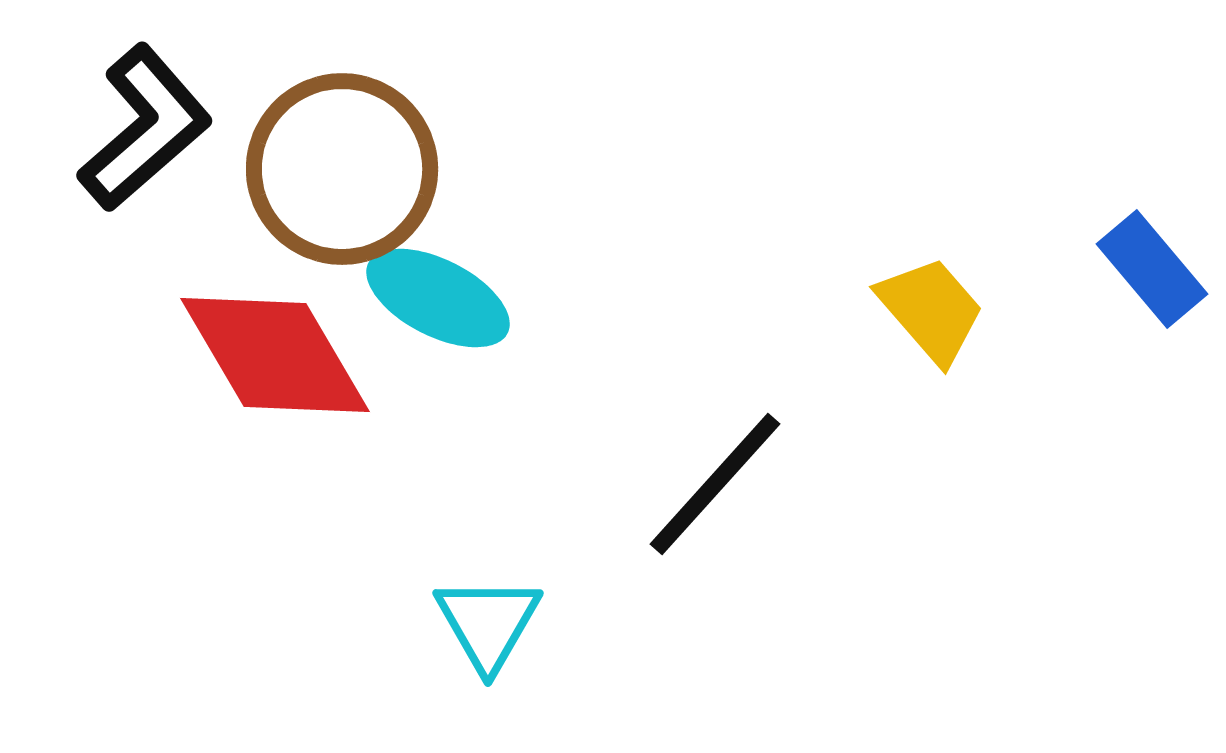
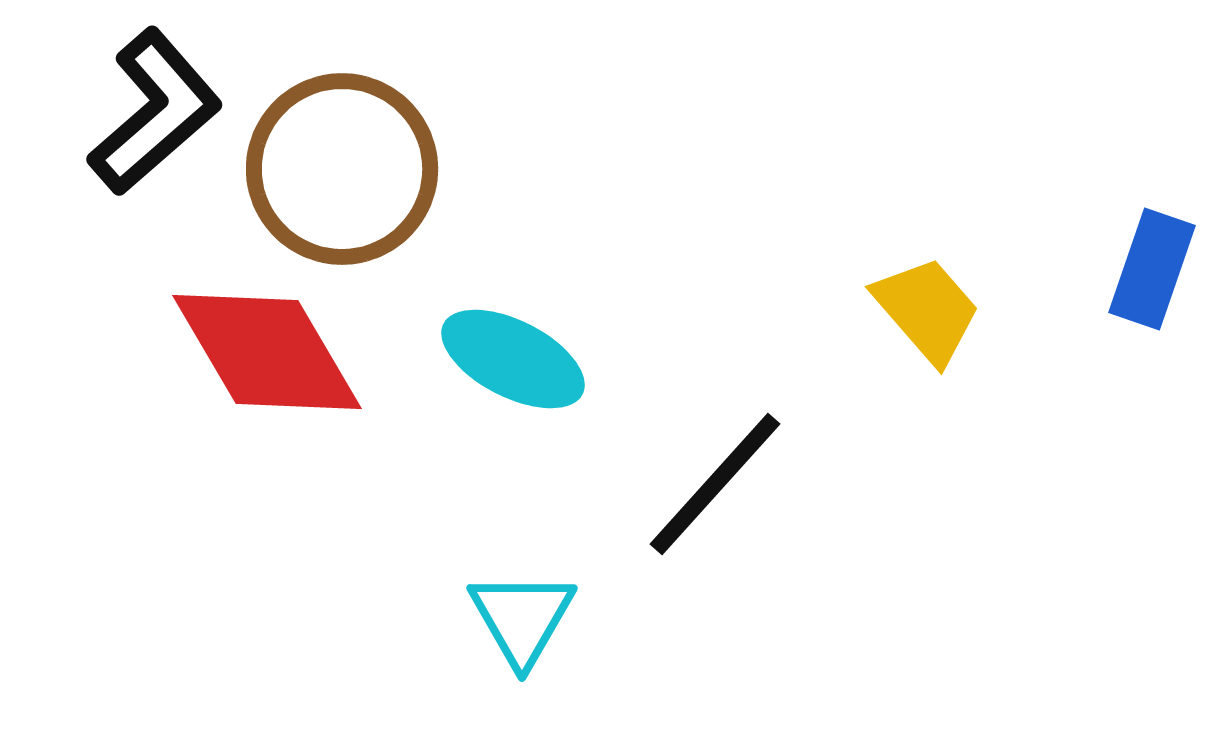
black L-shape: moved 10 px right, 16 px up
blue rectangle: rotated 59 degrees clockwise
cyan ellipse: moved 75 px right, 61 px down
yellow trapezoid: moved 4 px left
red diamond: moved 8 px left, 3 px up
cyan triangle: moved 34 px right, 5 px up
